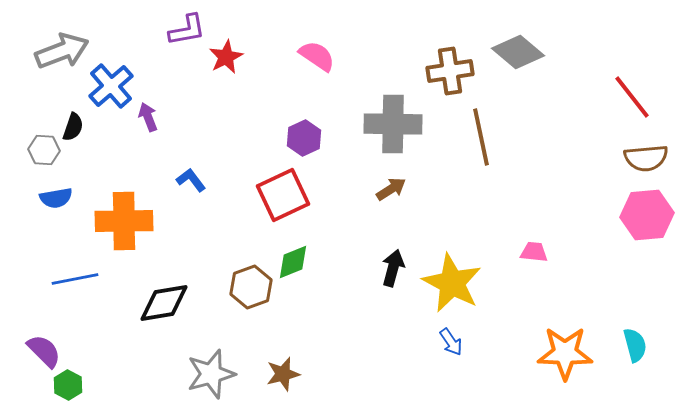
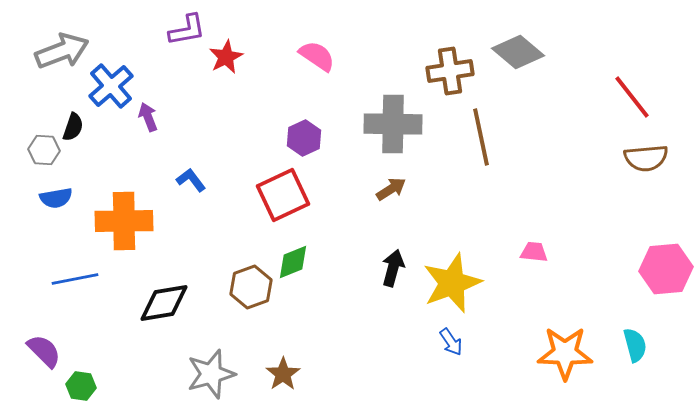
pink hexagon: moved 19 px right, 54 px down
yellow star: rotated 24 degrees clockwise
brown star: rotated 20 degrees counterclockwise
green hexagon: moved 13 px right, 1 px down; rotated 20 degrees counterclockwise
